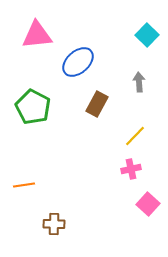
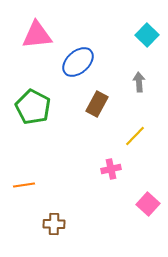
pink cross: moved 20 px left
